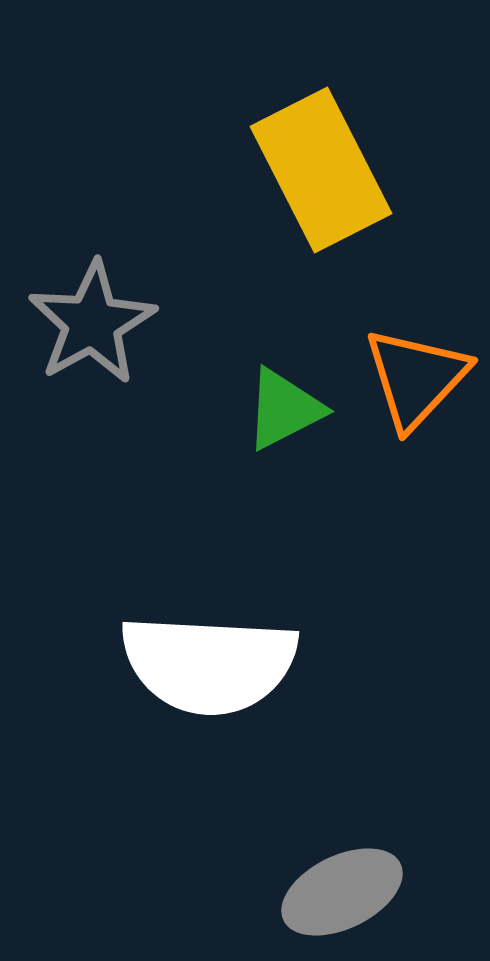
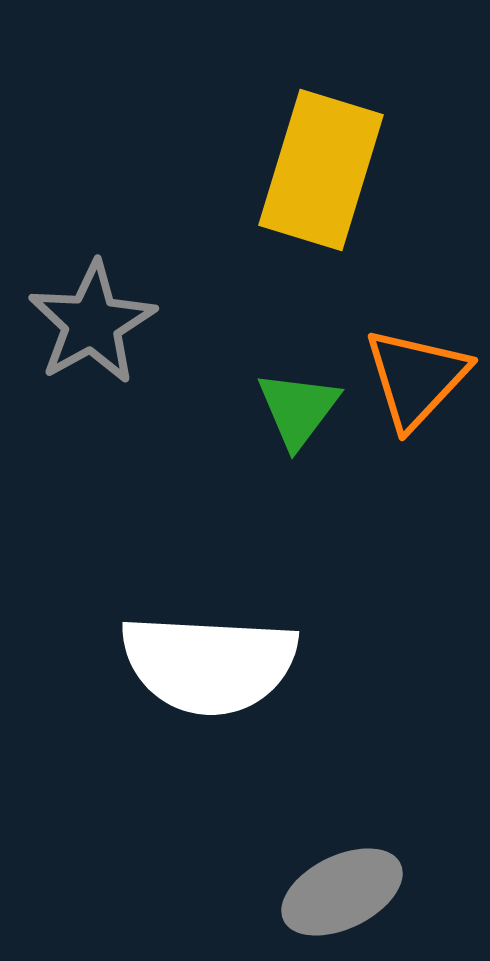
yellow rectangle: rotated 44 degrees clockwise
green triangle: moved 14 px right; rotated 26 degrees counterclockwise
